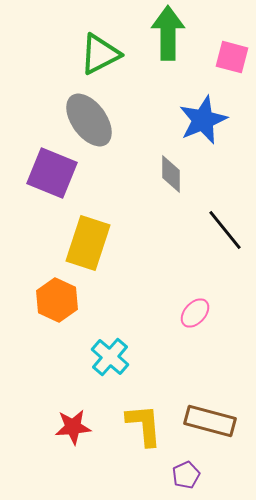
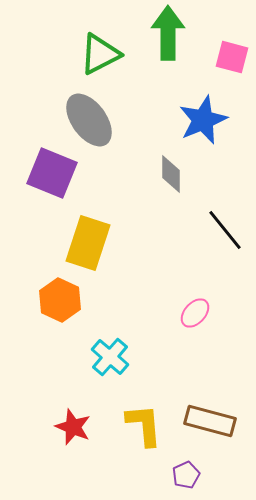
orange hexagon: moved 3 px right
red star: rotated 27 degrees clockwise
